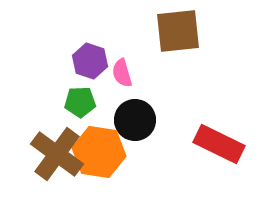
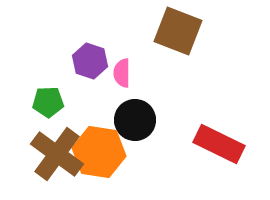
brown square: rotated 27 degrees clockwise
pink semicircle: rotated 16 degrees clockwise
green pentagon: moved 32 px left
